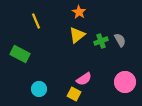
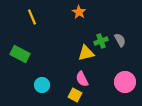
yellow line: moved 4 px left, 4 px up
yellow triangle: moved 9 px right, 18 px down; rotated 24 degrees clockwise
pink semicircle: moved 2 px left; rotated 98 degrees clockwise
cyan circle: moved 3 px right, 4 px up
yellow square: moved 1 px right, 1 px down
